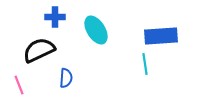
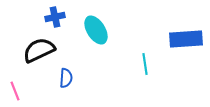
blue cross: rotated 12 degrees counterclockwise
blue rectangle: moved 25 px right, 3 px down
pink line: moved 4 px left, 6 px down
